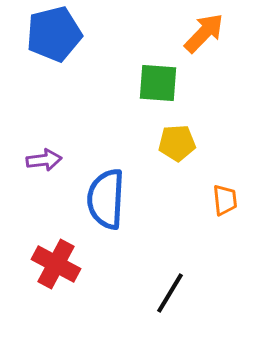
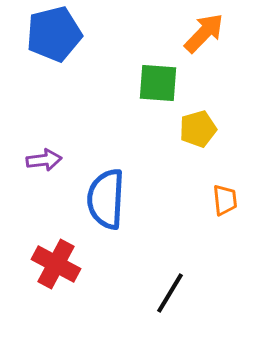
yellow pentagon: moved 21 px right, 14 px up; rotated 12 degrees counterclockwise
